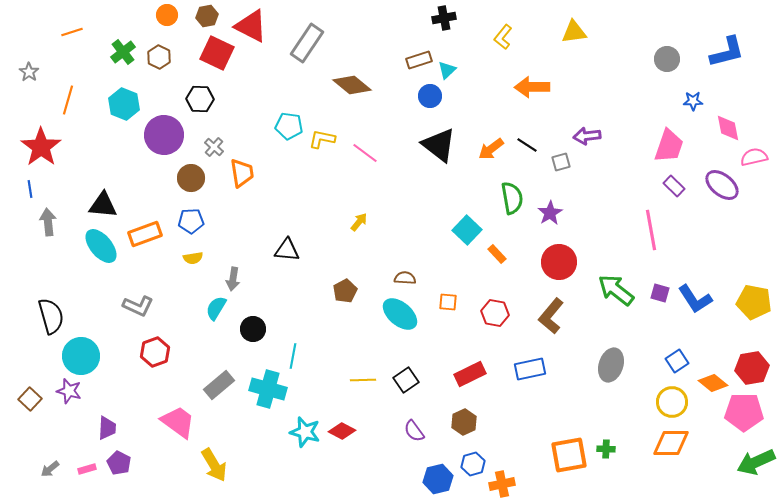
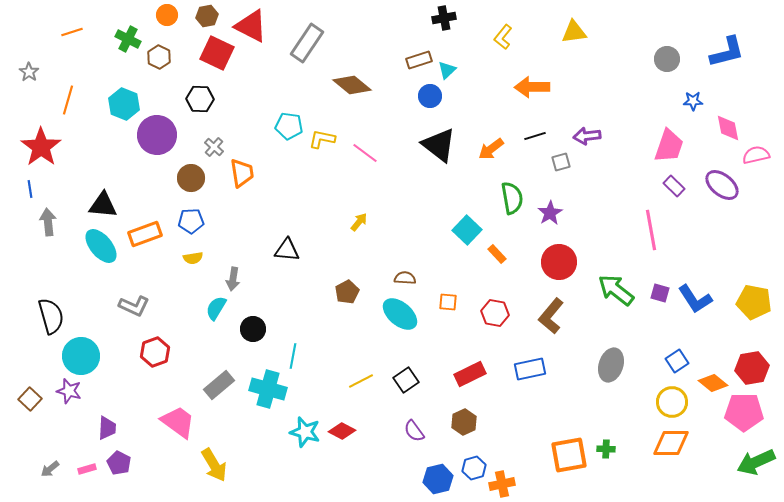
green cross at (123, 52): moved 5 px right, 13 px up; rotated 25 degrees counterclockwise
purple circle at (164, 135): moved 7 px left
black line at (527, 145): moved 8 px right, 9 px up; rotated 50 degrees counterclockwise
pink semicircle at (754, 157): moved 2 px right, 2 px up
brown pentagon at (345, 291): moved 2 px right, 1 px down
gray L-shape at (138, 306): moved 4 px left
yellow line at (363, 380): moved 2 px left, 1 px down; rotated 25 degrees counterclockwise
blue hexagon at (473, 464): moved 1 px right, 4 px down
